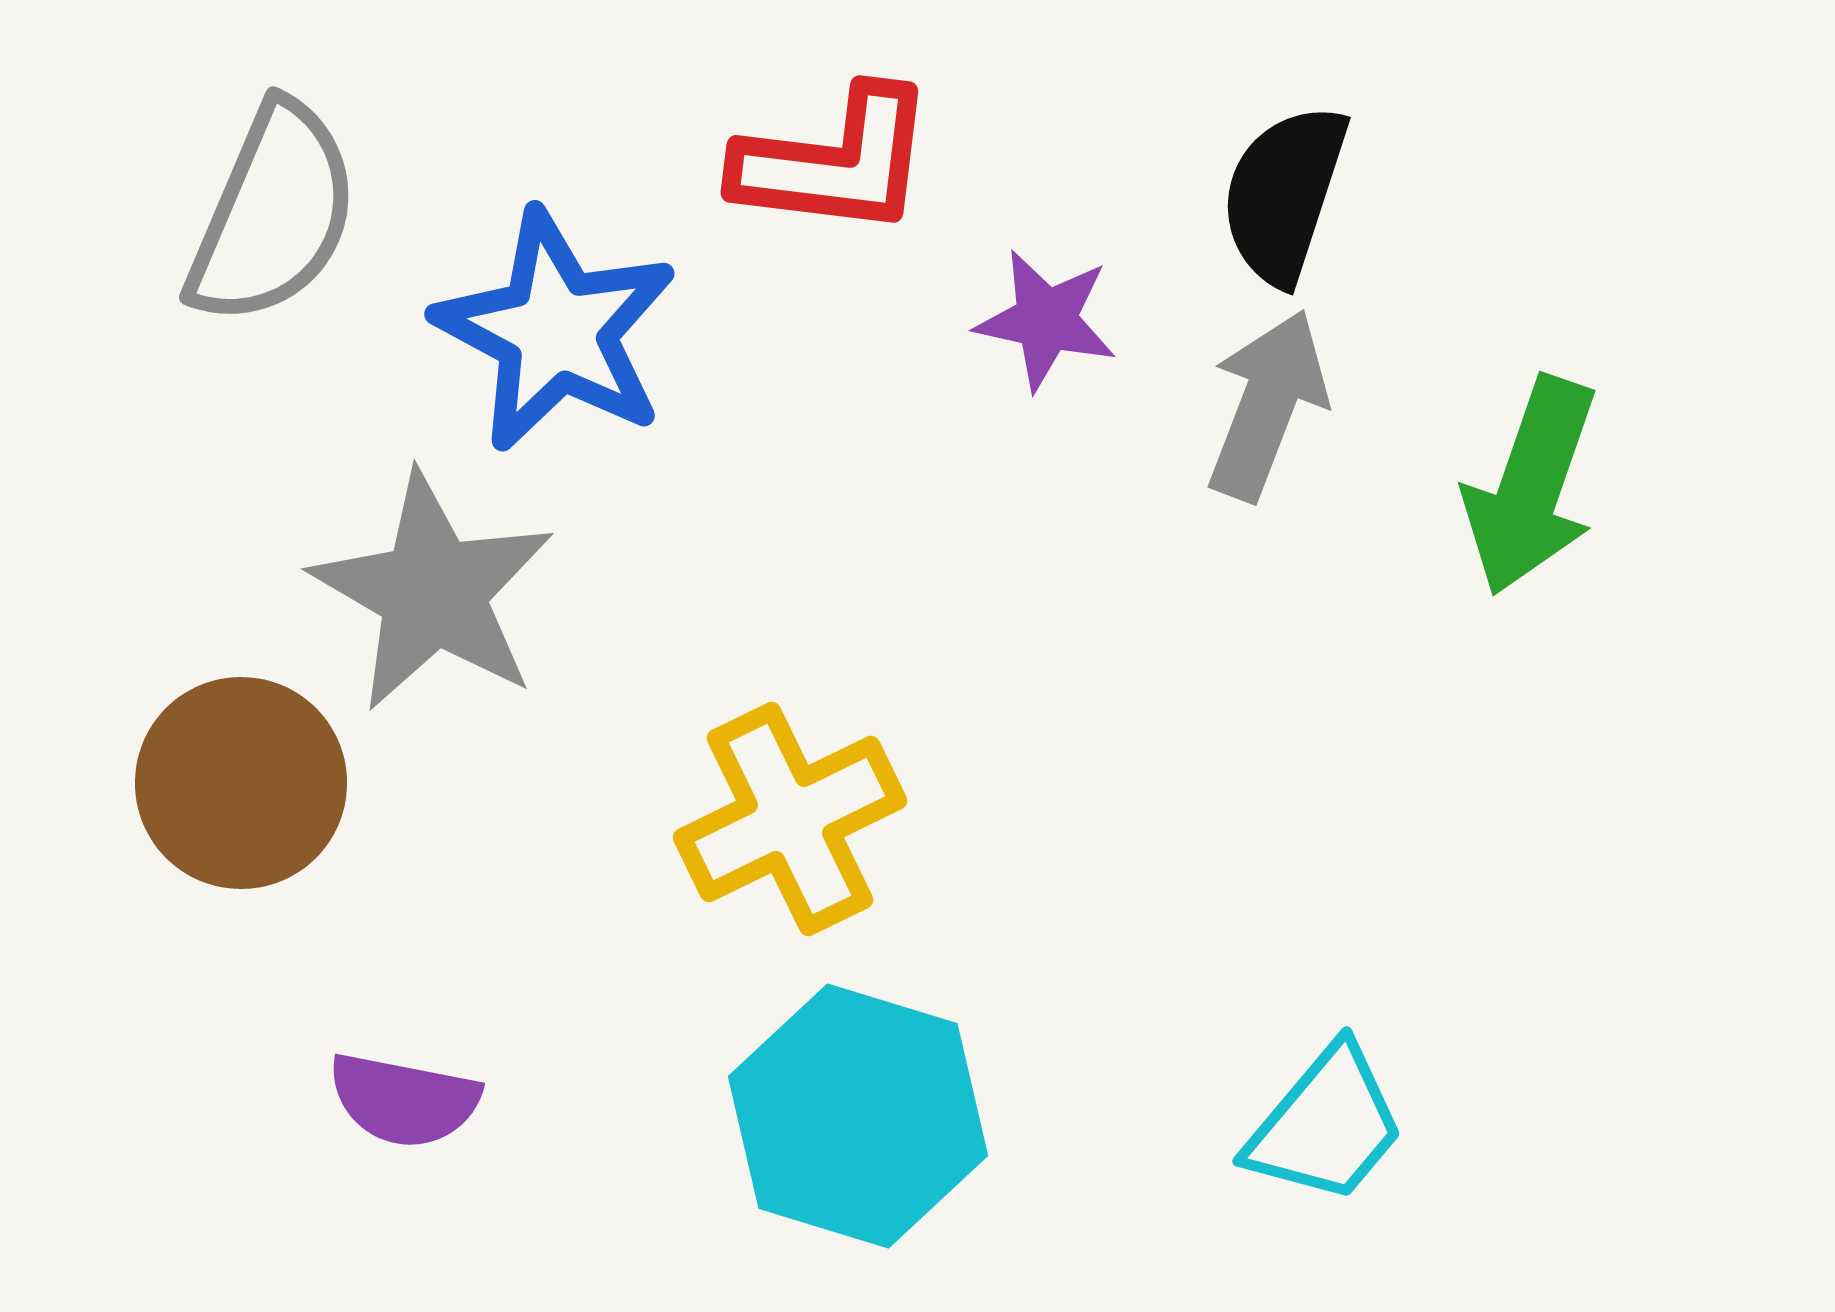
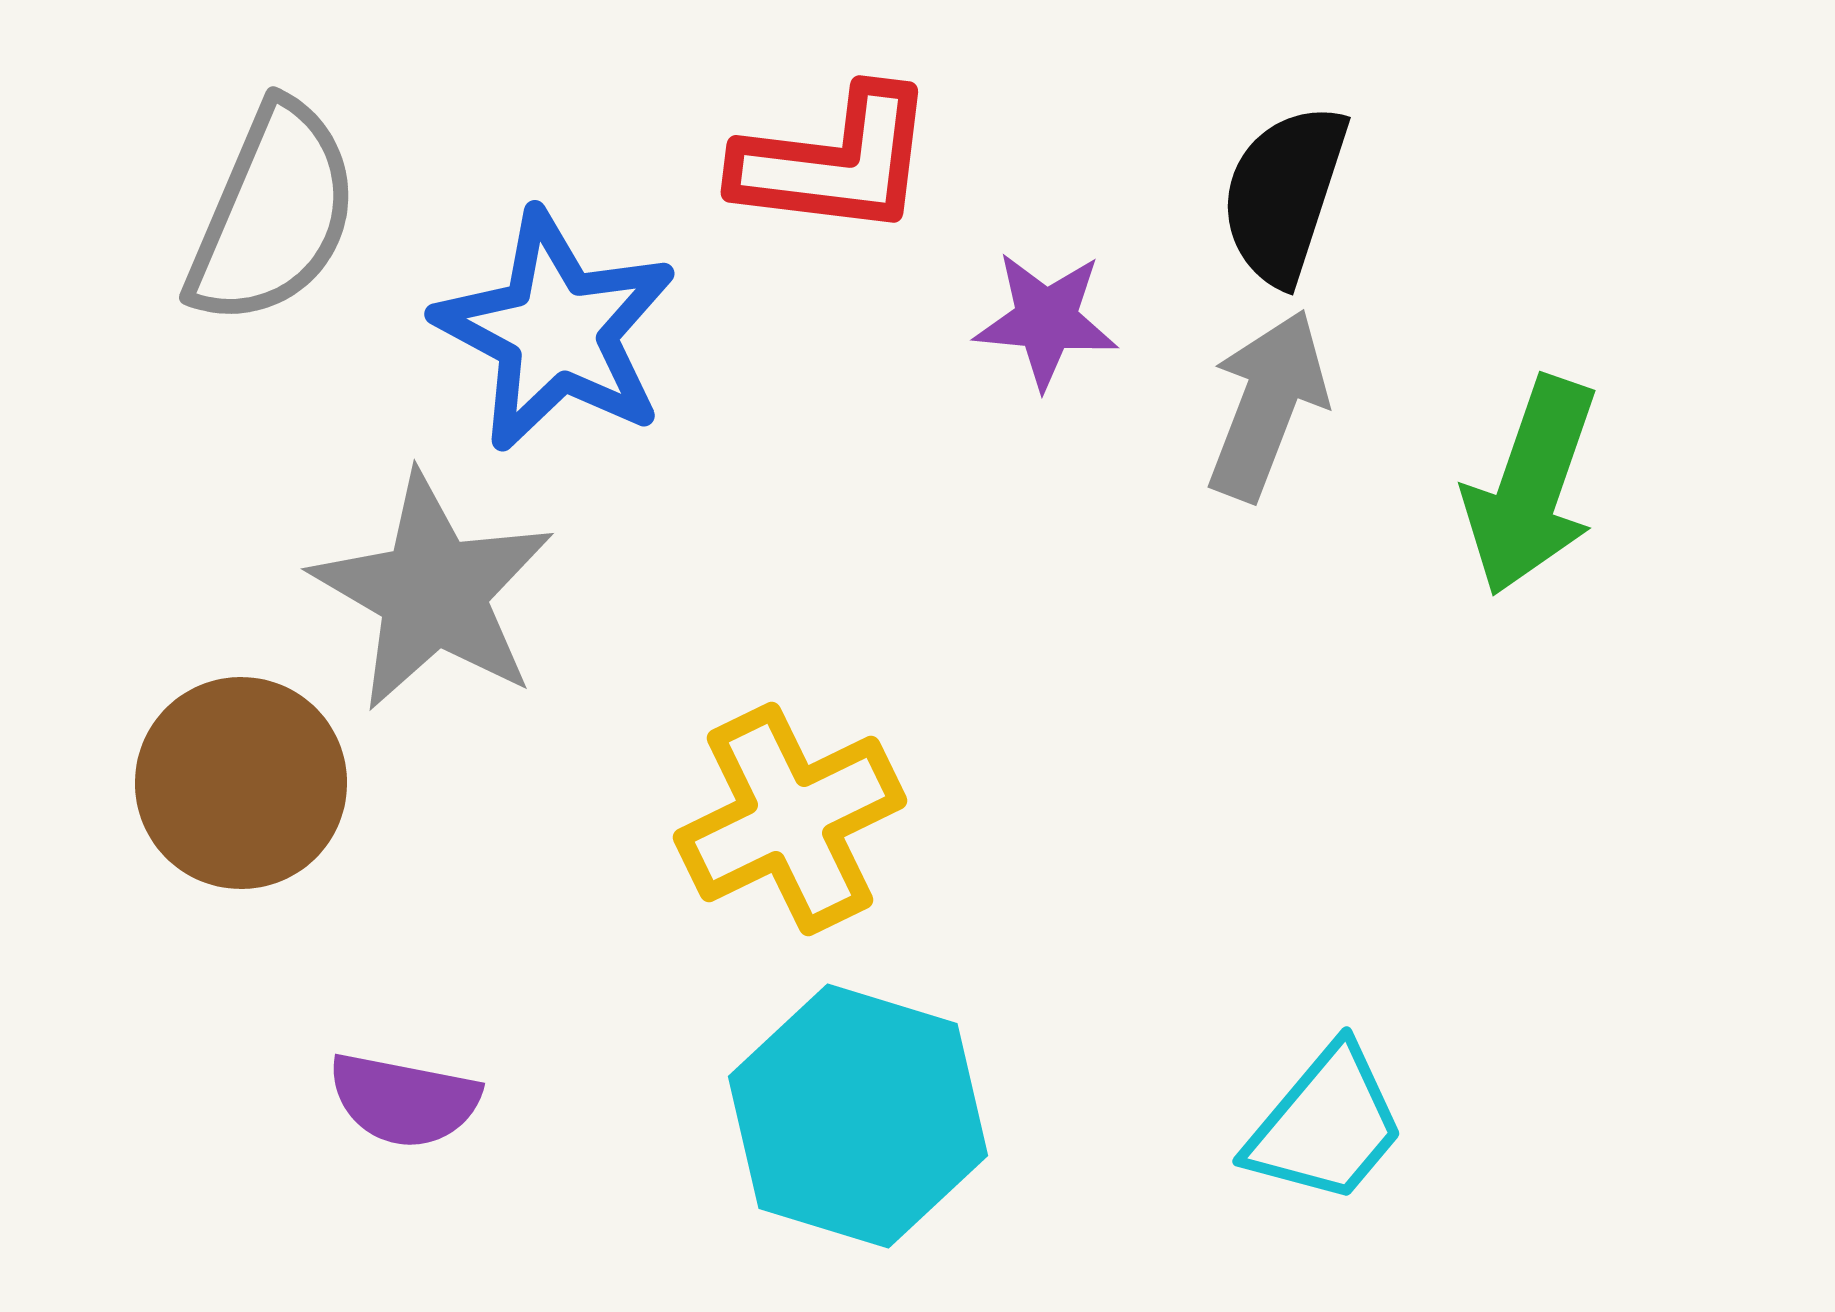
purple star: rotated 7 degrees counterclockwise
